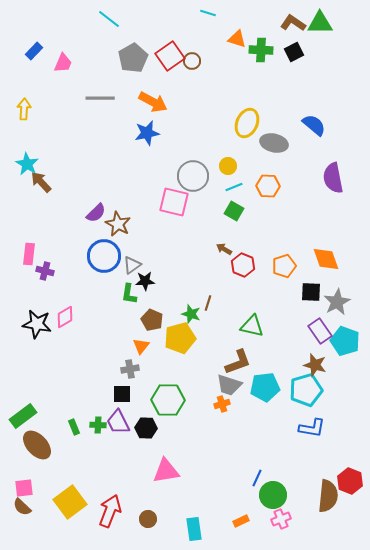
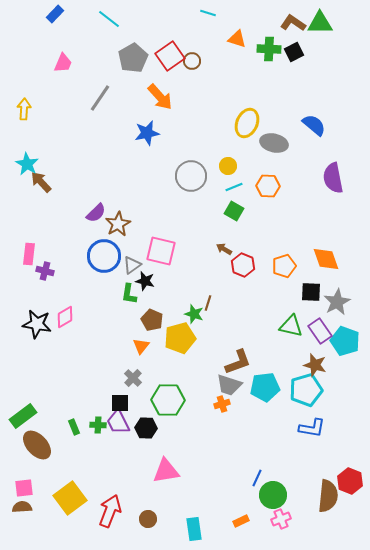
green cross at (261, 50): moved 8 px right, 1 px up
blue rectangle at (34, 51): moved 21 px right, 37 px up
gray line at (100, 98): rotated 56 degrees counterclockwise
orange arrow at (153, 102): moved 7 px right, 5 px up; rotated 20 degrees clockwise
gray circle at (193, 176): moved 2 px left
pink square at (174, 202): moved 13 px left, 49 px down
brown star at (118, 224): rotated 15 degrees clockwise
black star at (145, 281): rotated 18 degrees clockwise
green star at (191, 314): moved 3 px right
green triangle at (252, 326): moved 39 px right
gray cross at (130, 369): moved 3 px right, 9 px down; rotated 36 degrees counterclockwise
black square at (122, 394): moved 2 px left, 9 px down
yellow square at (70, 502): moved 4 px up
brown semicircle at (22, 507): rotated 132 degrees clockwise
